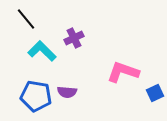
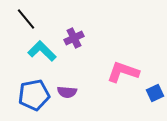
blue pentagon: moved 2 px left, 1 px up; rotated 20 degrees counterclockwise
